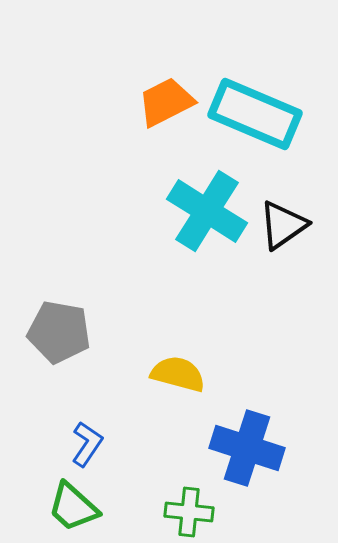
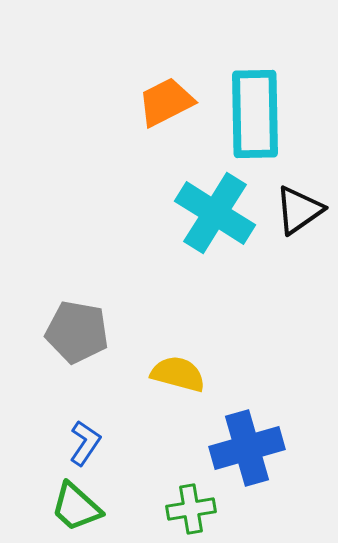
cyan rectangle: rotated 66 degrees clockwise
cyan cross: moved 8 px right, 2 px down
black triangle: moved 16 px right, 15 px up
gray pentagon: moved 18 px right
blue L-shape: moved 2 px left, 1 px up
blue cross: rotated 34 degrees counterclockwise
green trapezoid: moved 3 px right
green cross: moved 2 px right, 3 px up; rotated 15 degrees counterclockwise
